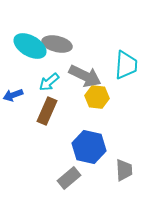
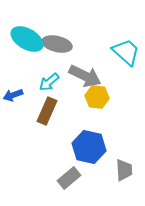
cyan ellipse: moved 3 px left, 7 px up
cyan trapezoid: moved 13 px up; rotated 52 degrees counterclockwise
